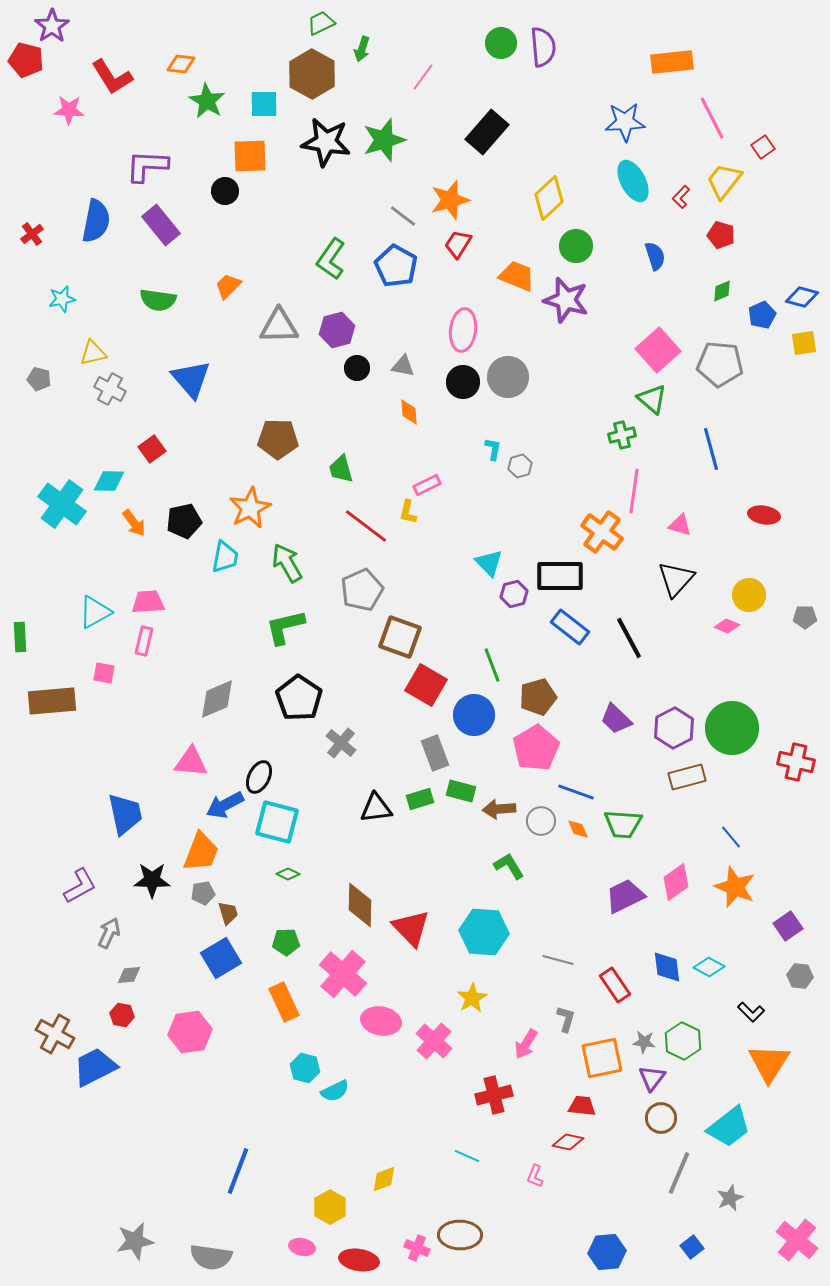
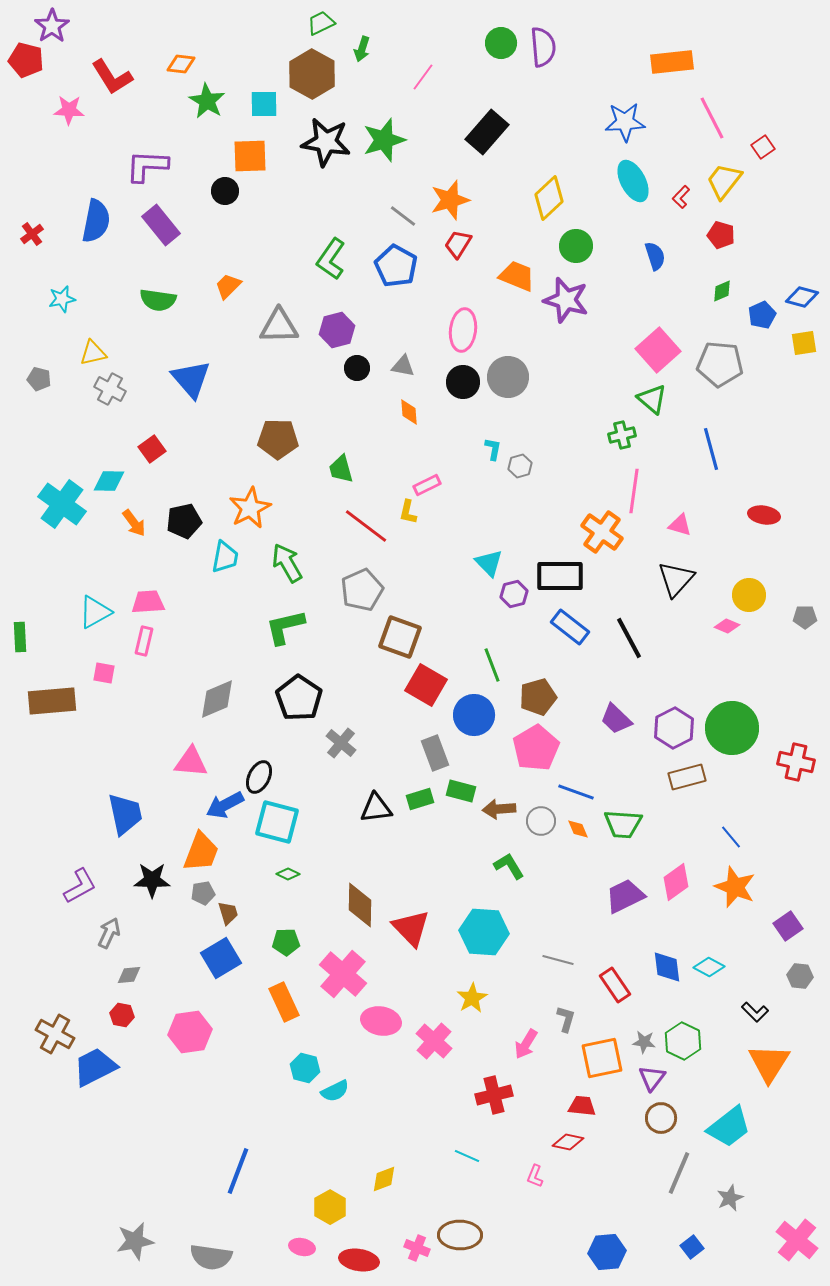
black L-shape at (751, 1012): moved 4 px right
